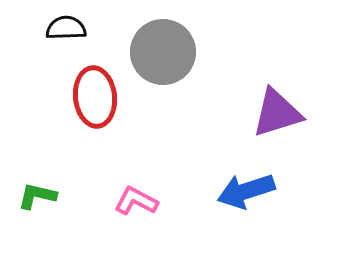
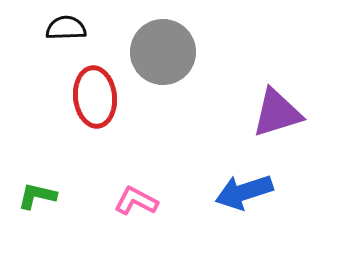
blue arrow: moved 2 px left, 1 px down
